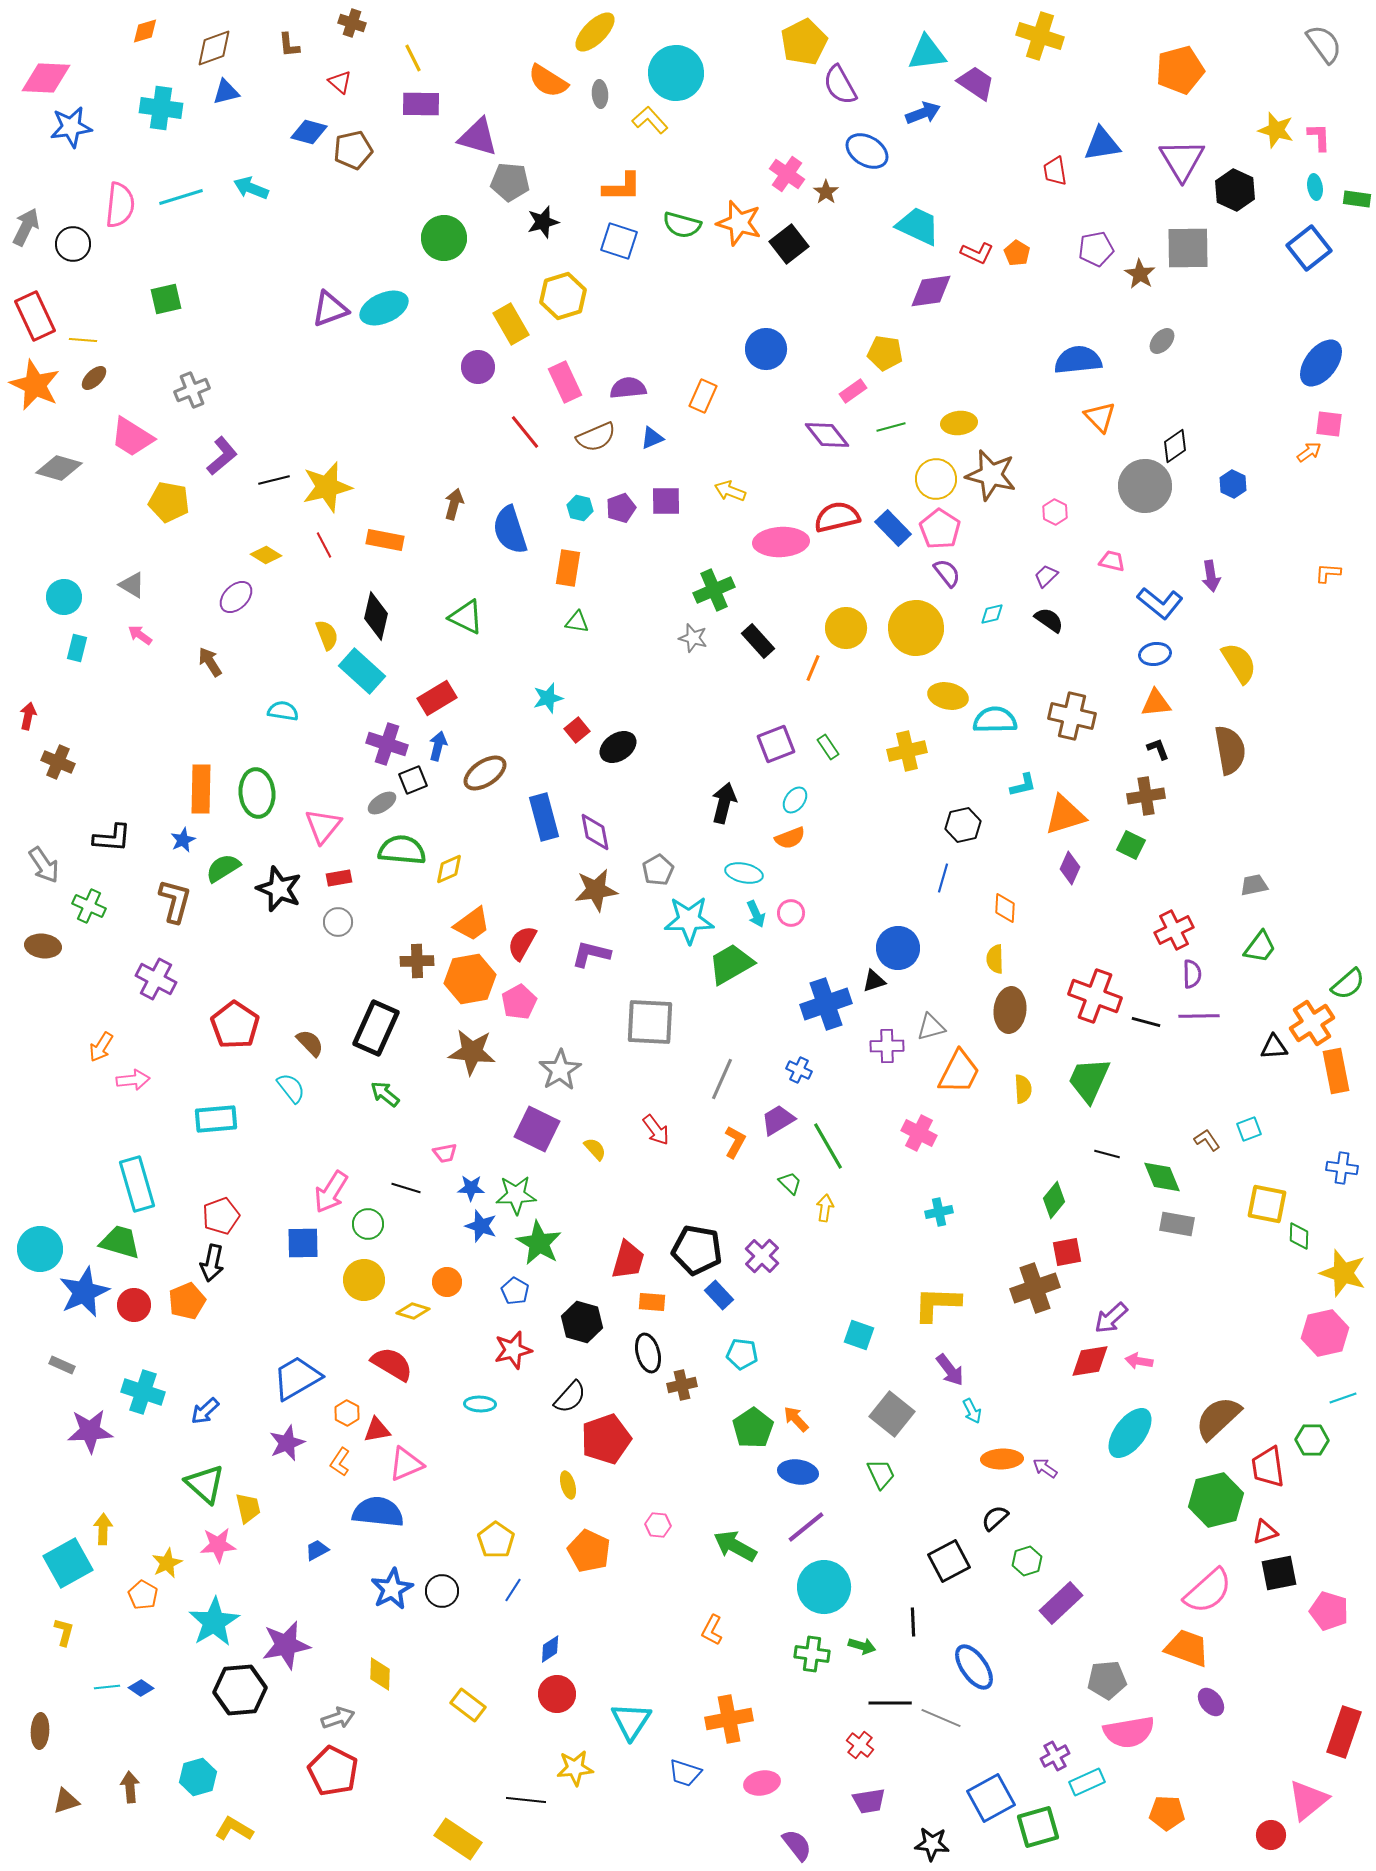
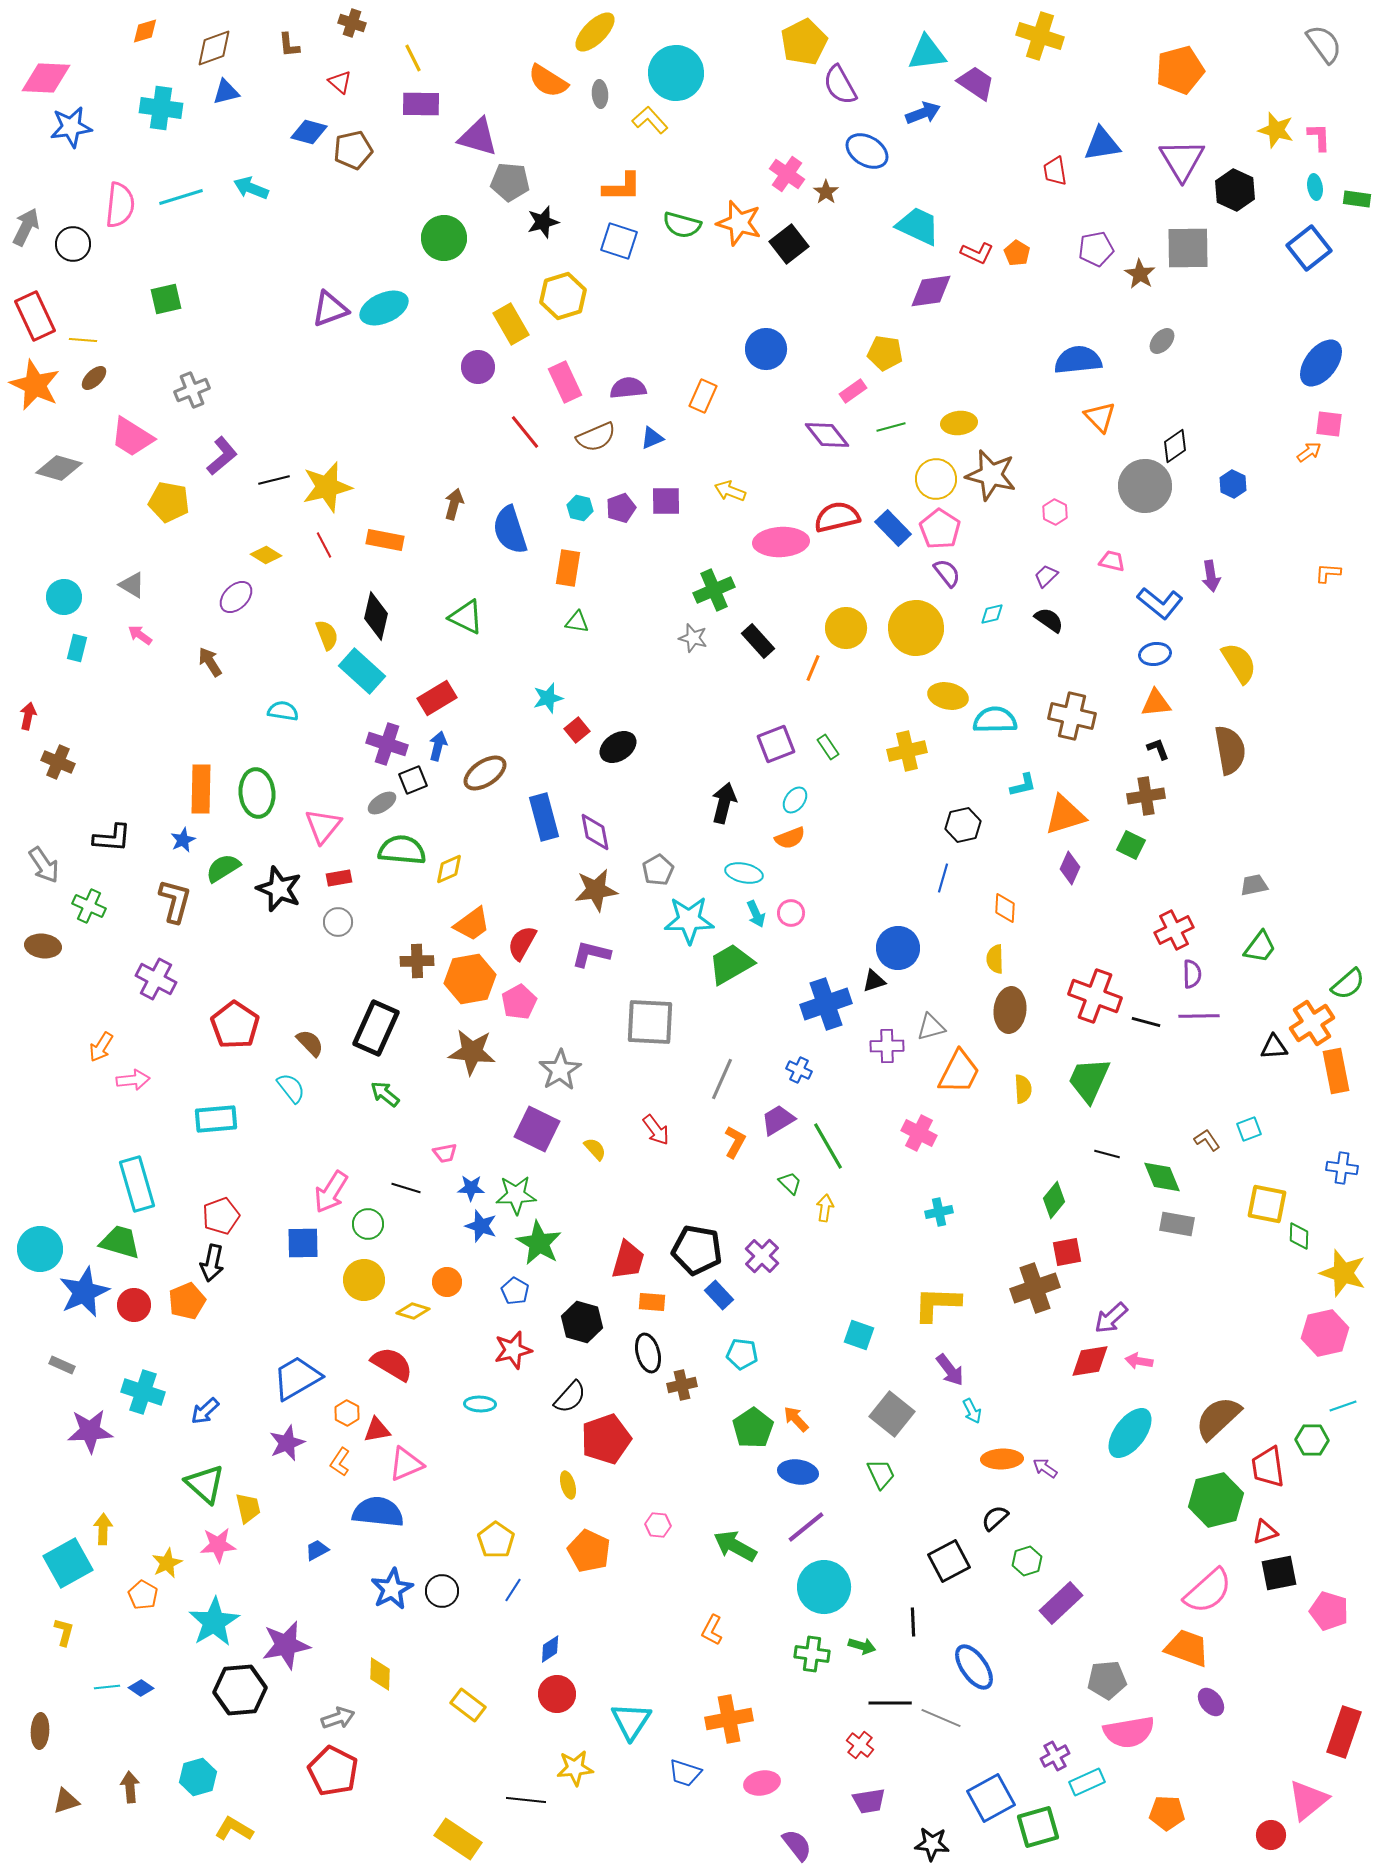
cyan line at (1343, 1398): moved 8 px down
